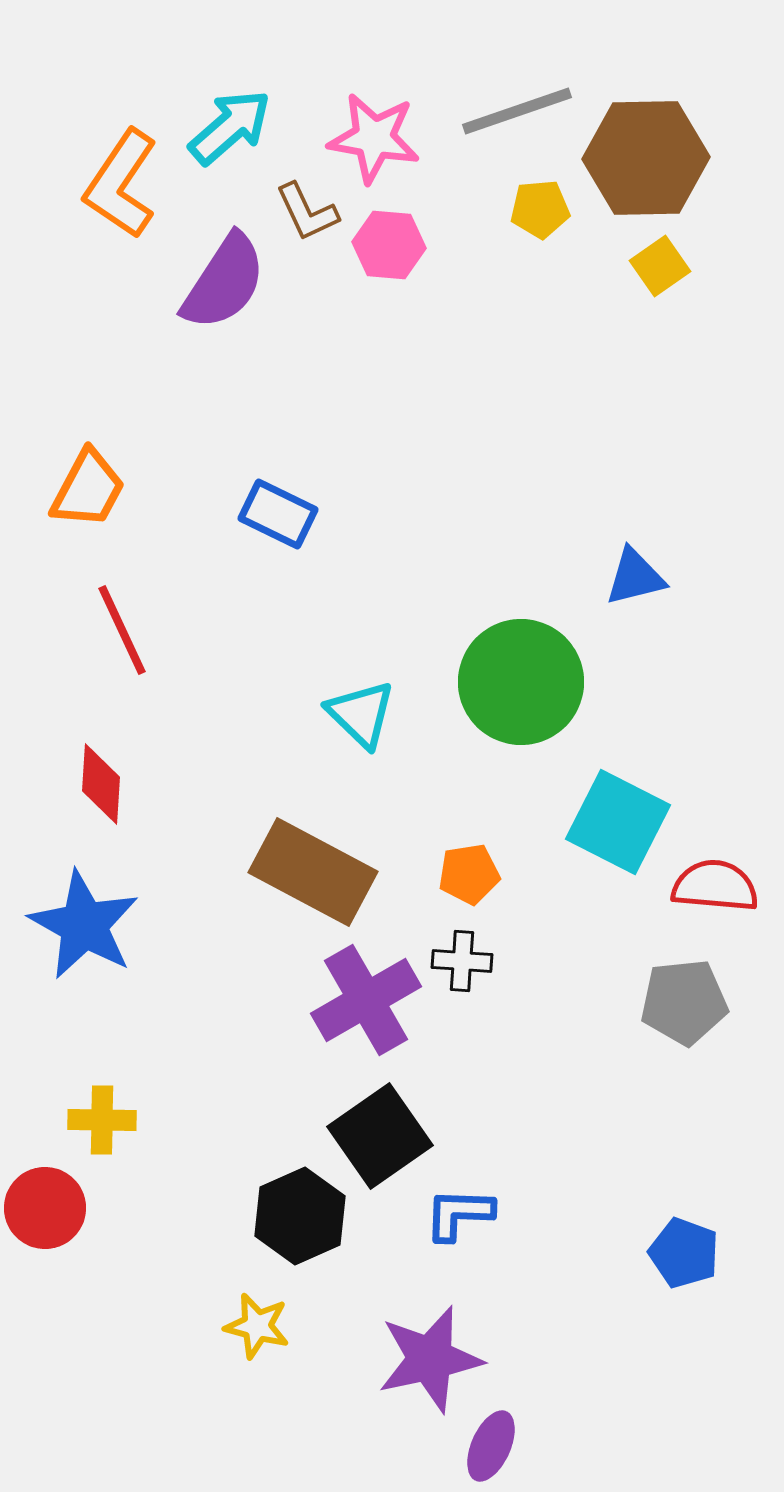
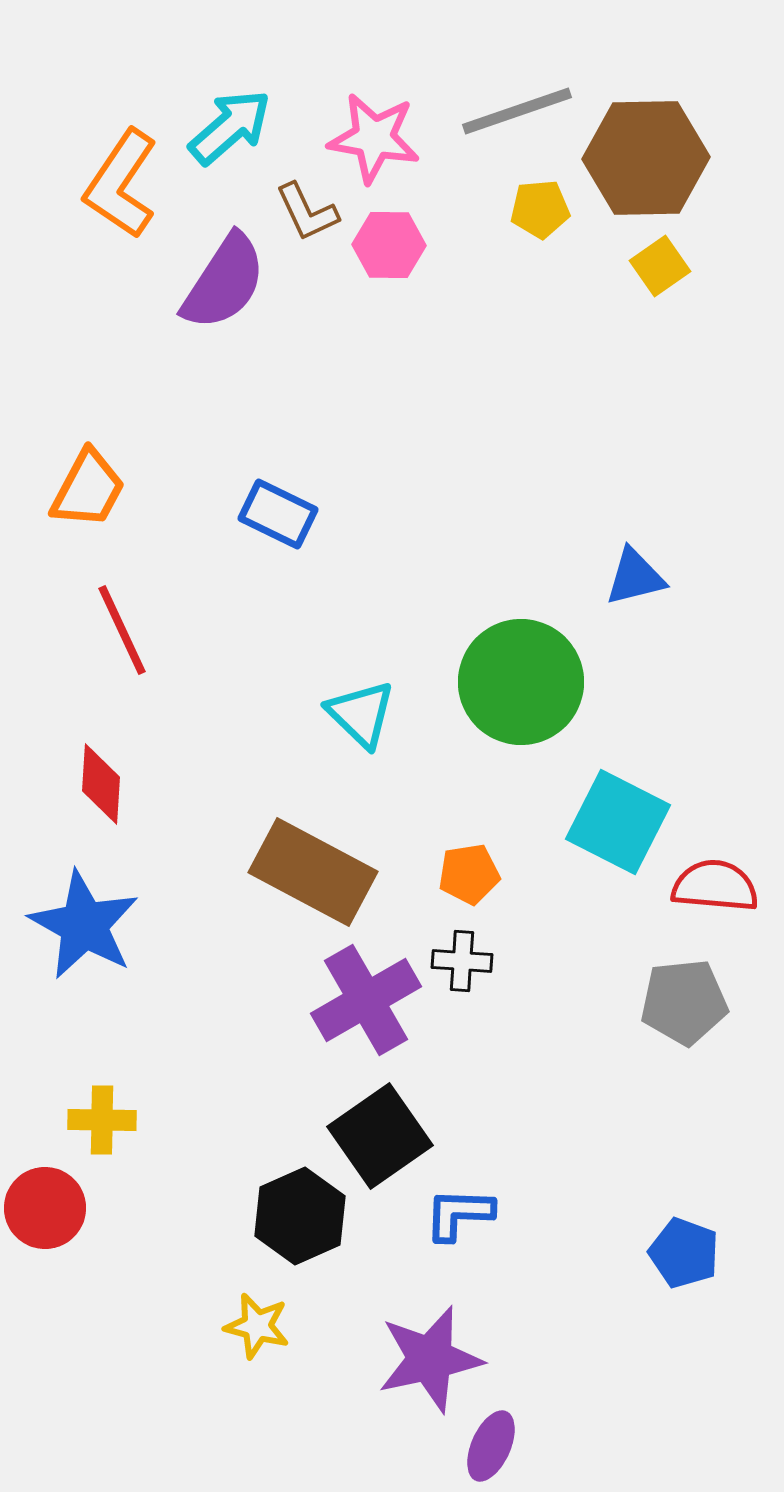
pink hexagon: rotated 4 degrees counterclockwise
